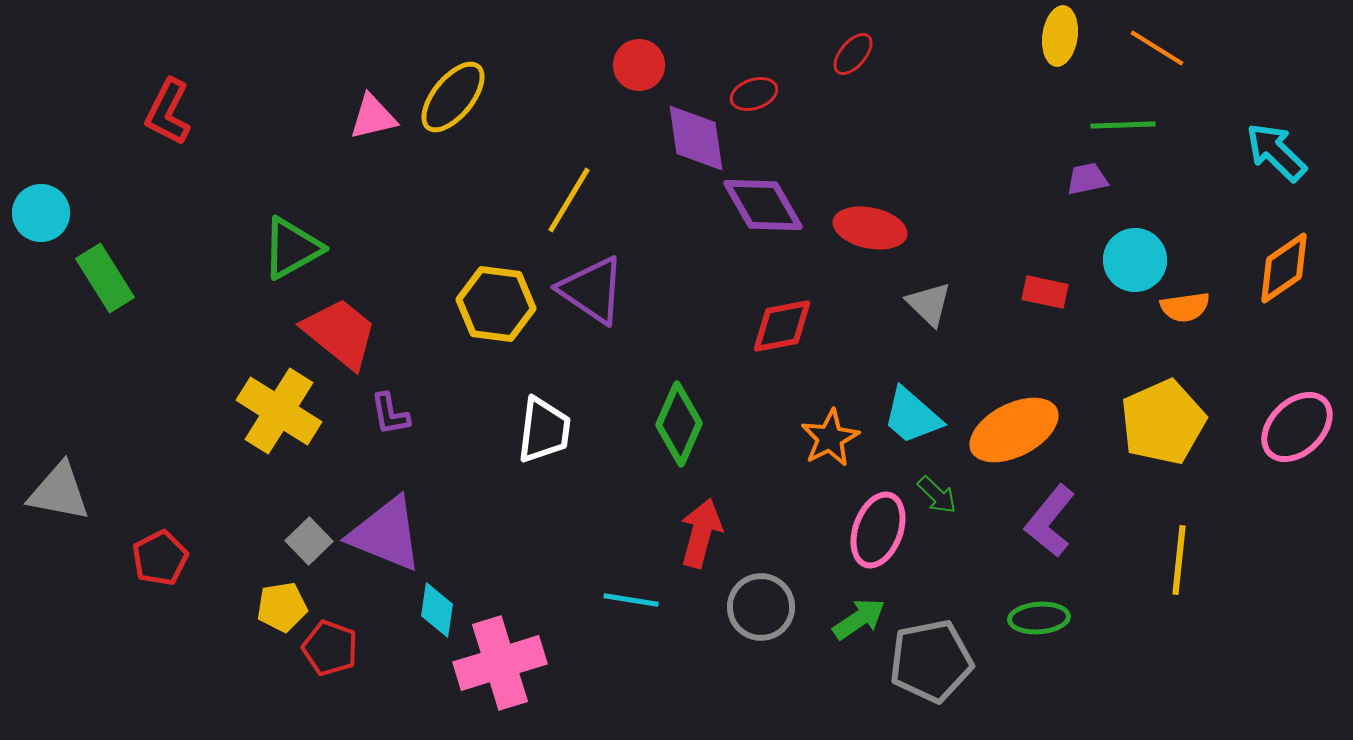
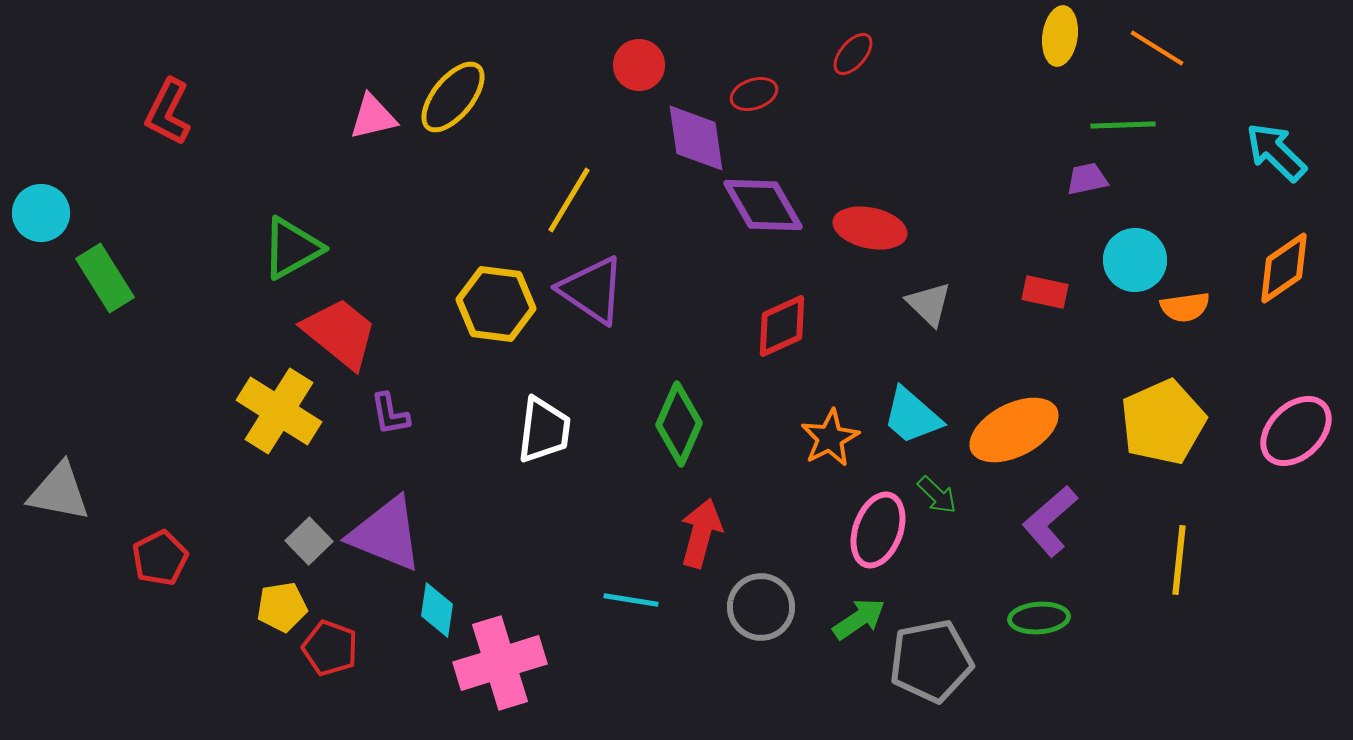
red diamond at (782, 326): rotated 14 degrees counterclockwise
pink ellipse at (1297, 427): moved 1 px left, 4 px down
purple L-shape at (1050, 521): rotated 10 degrees clockwise
